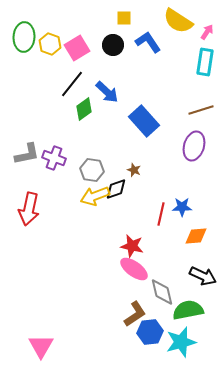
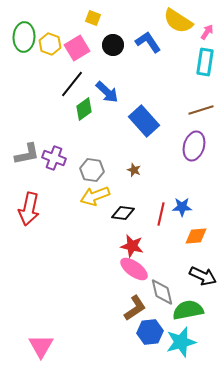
yellow square: moved 31 px left; rotated 21 degrees clockwise
black diamond: moved 7 px right, 24 px down; rotated 25 degrees clockwise
brown L-shape: moved 6 px up
